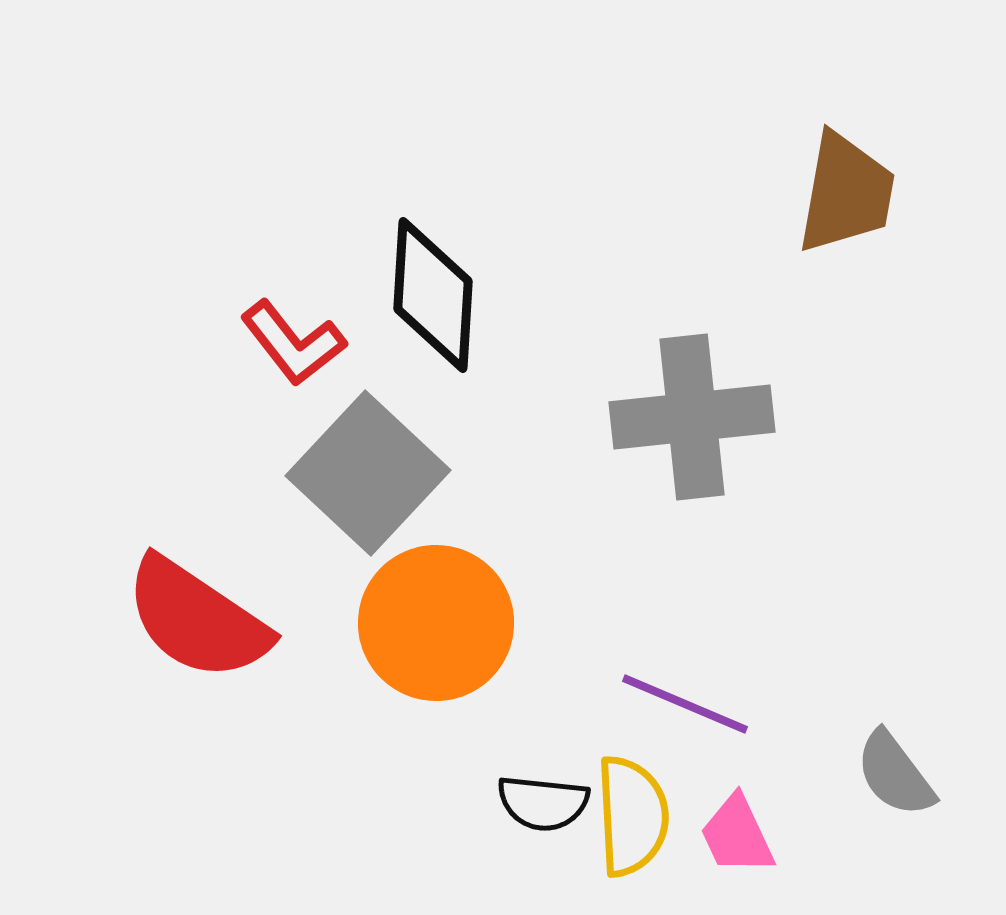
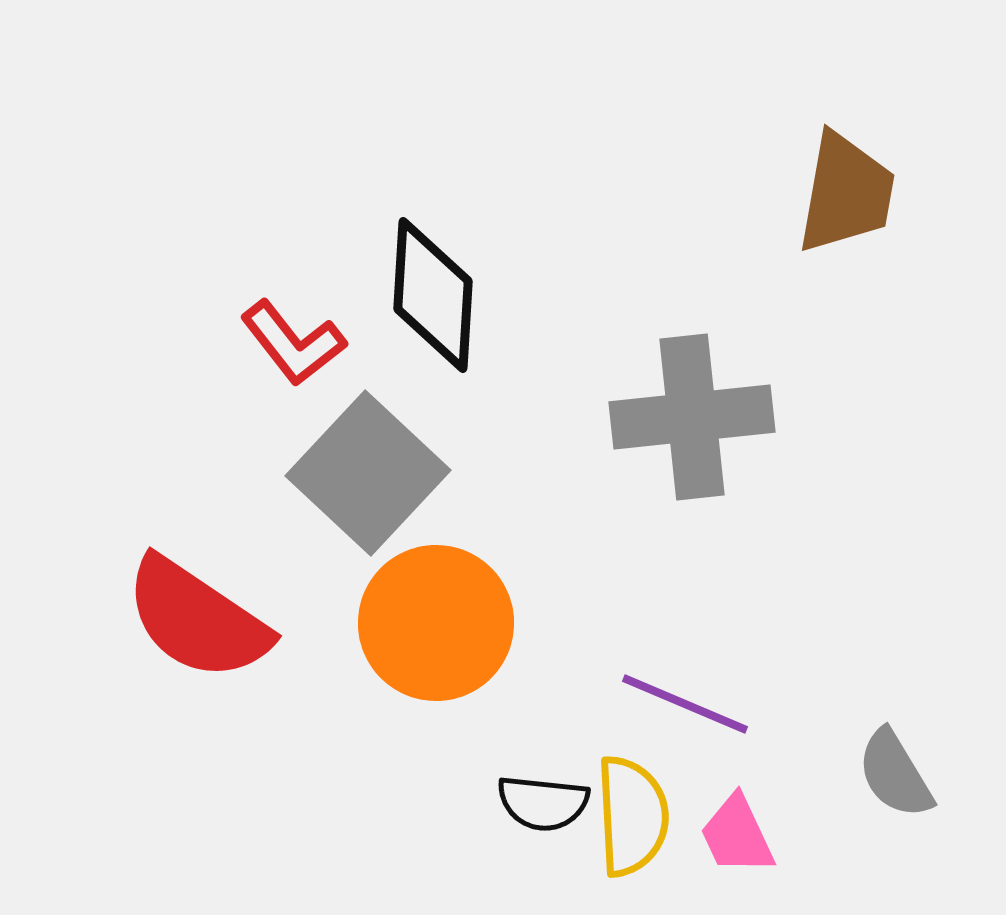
gray semicircle: rotated 6 degrees clockwise
